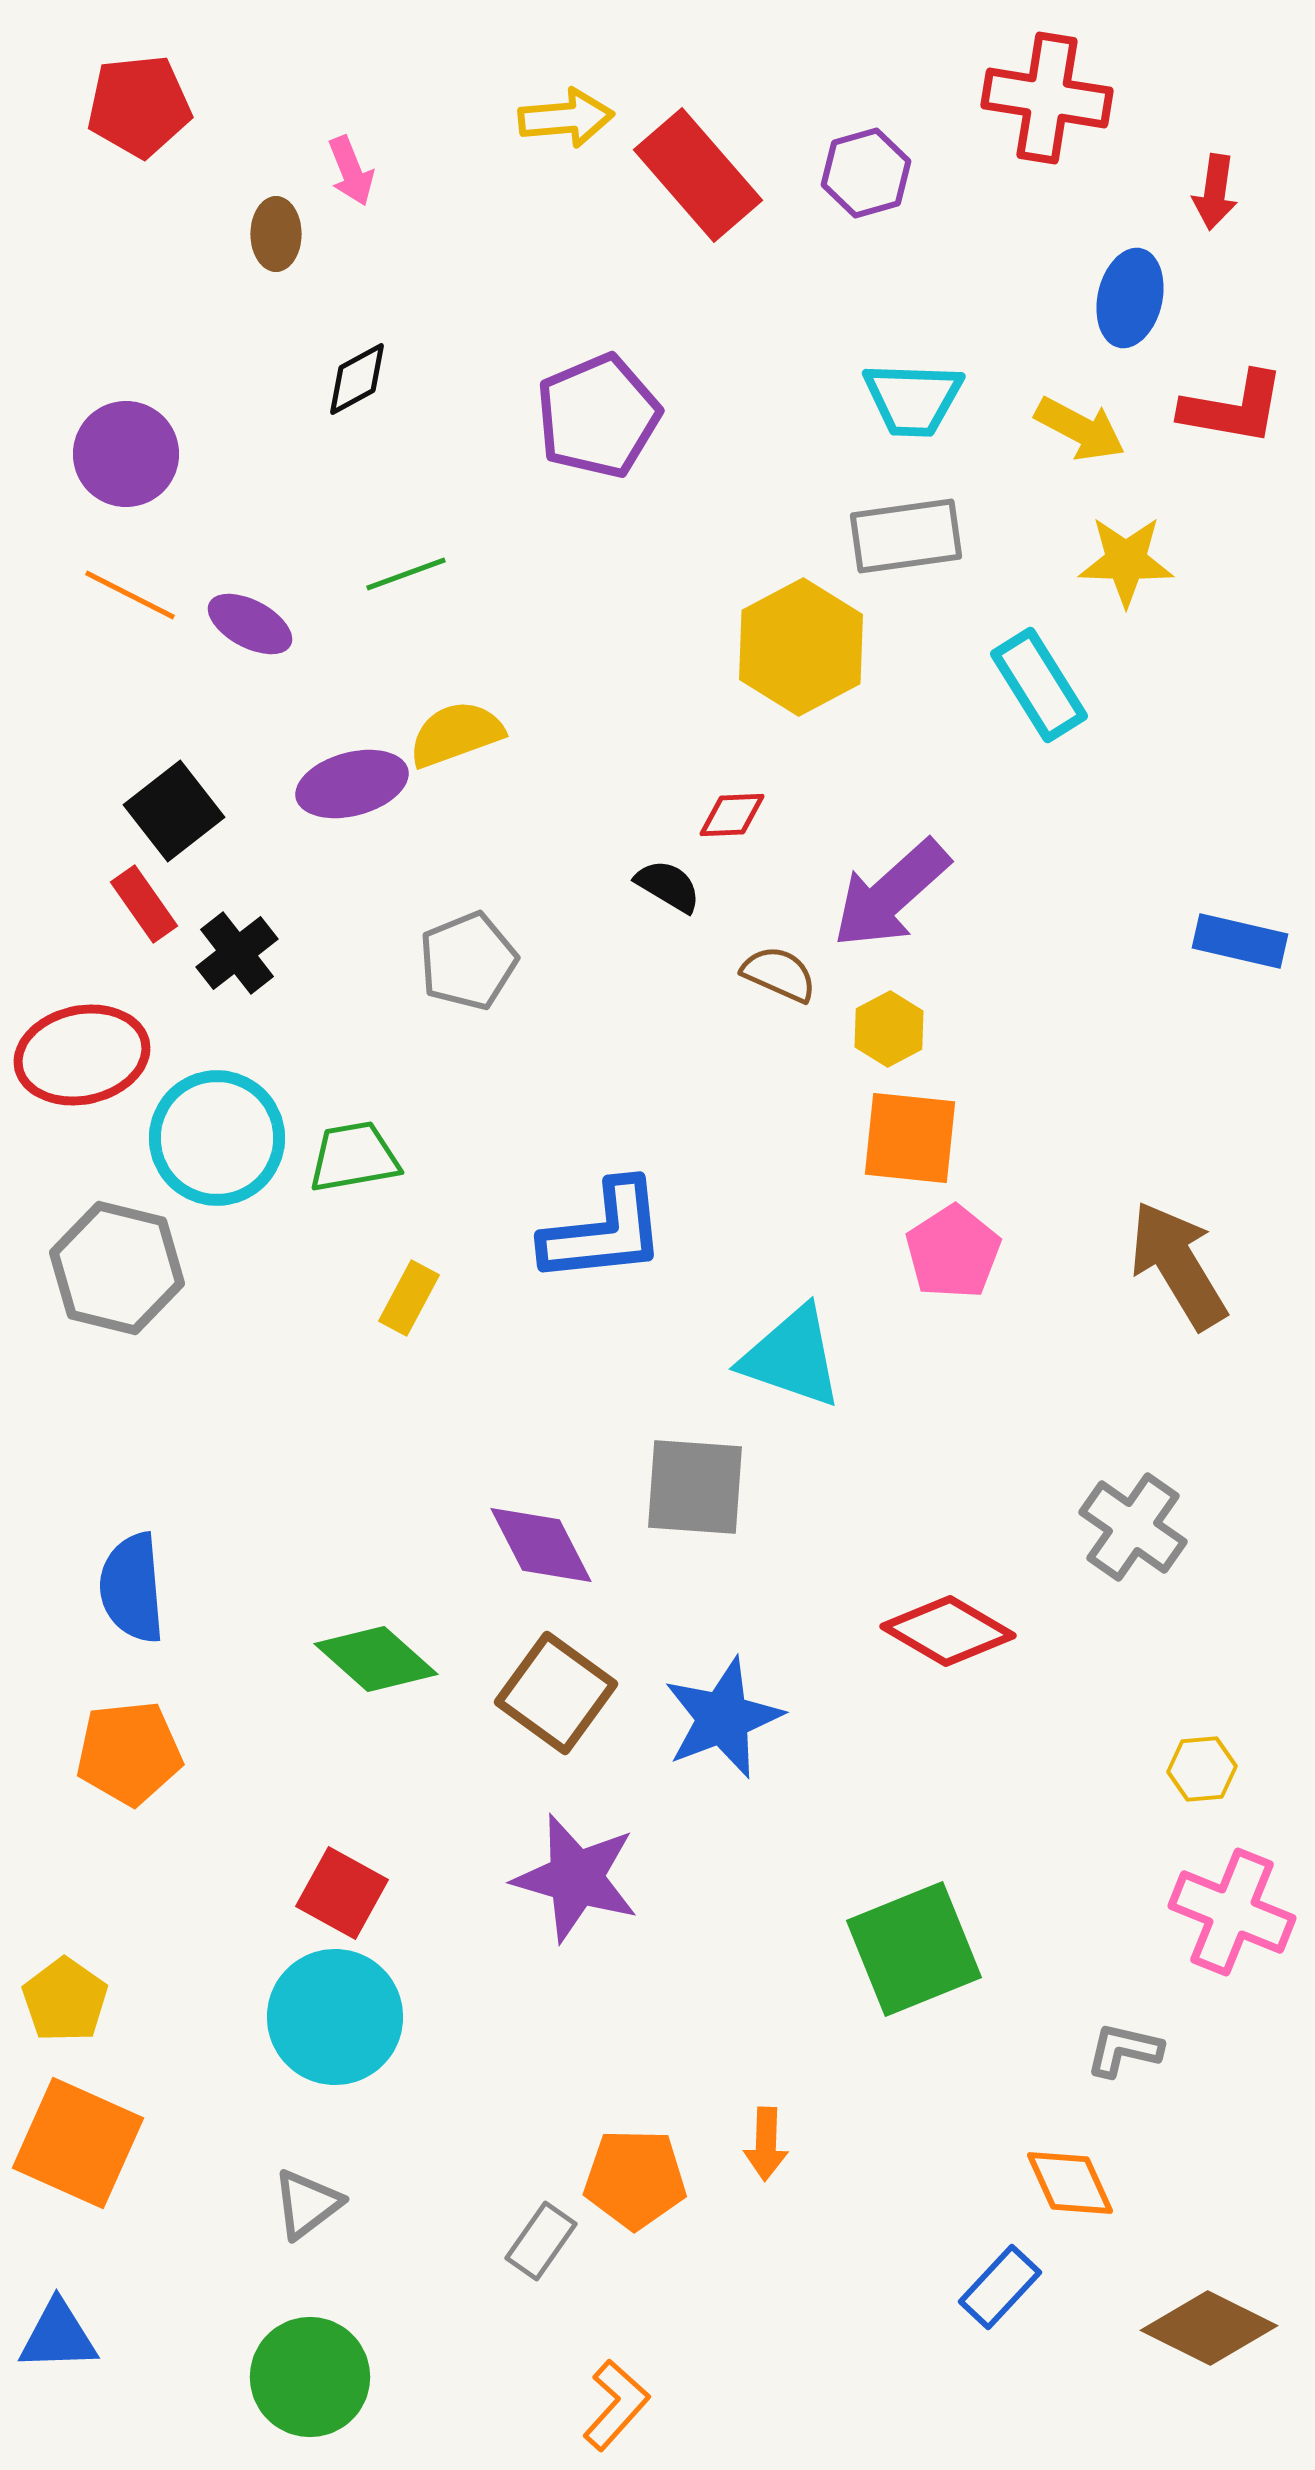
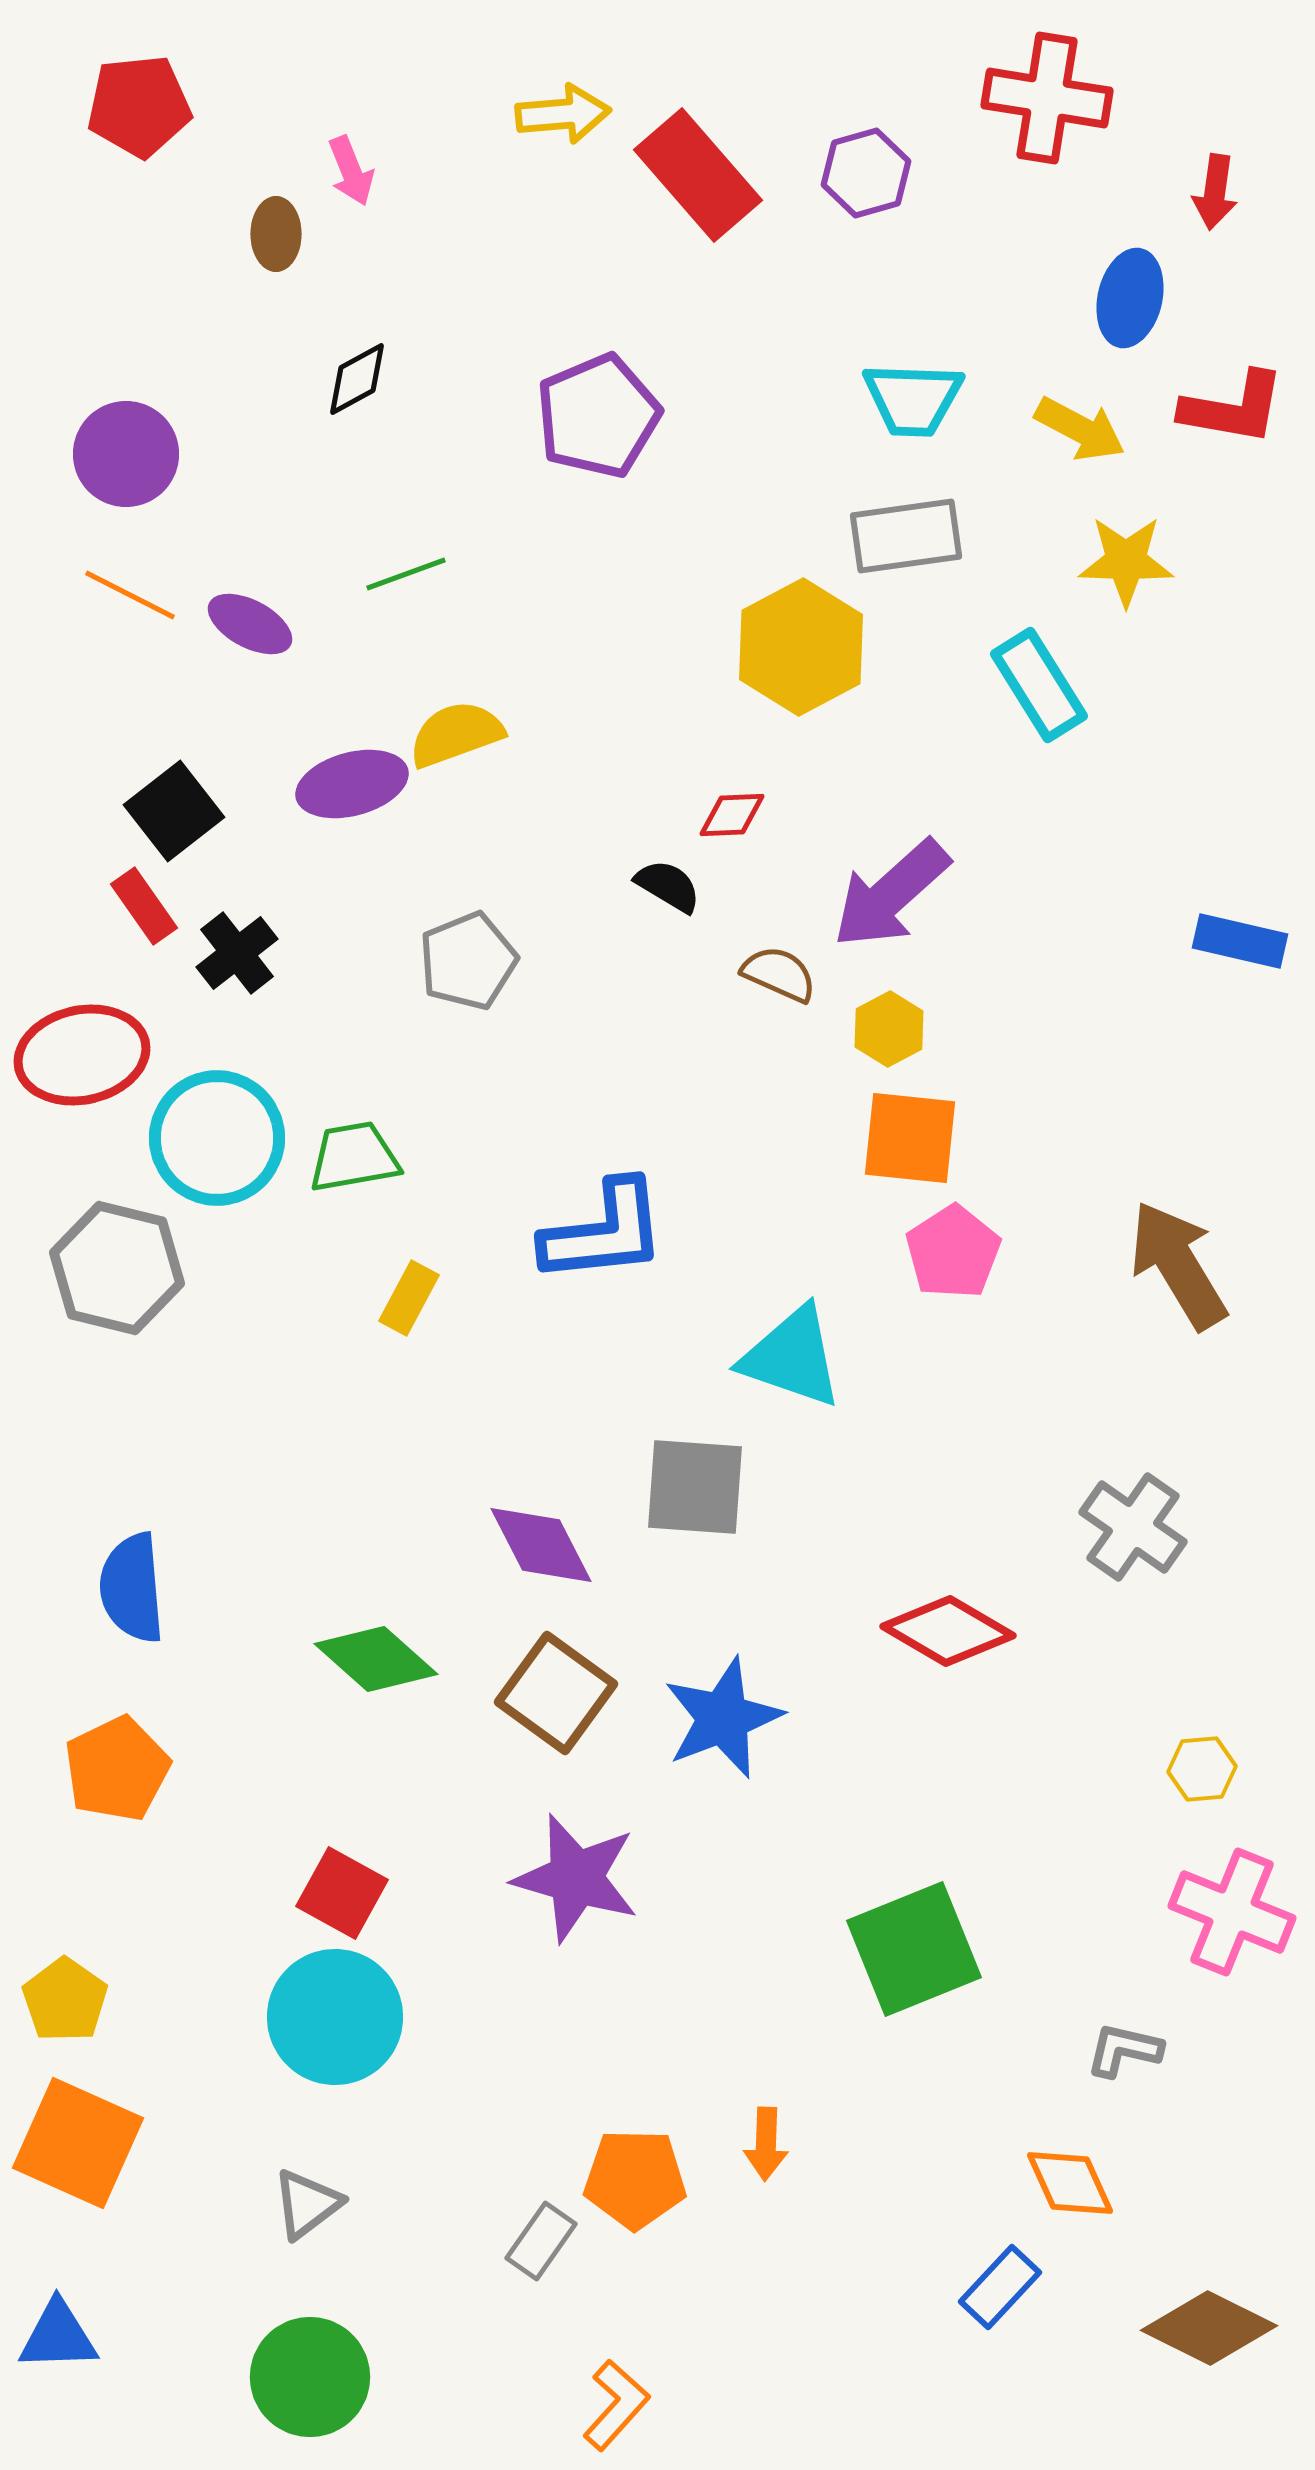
yellow arrow at (566, 118): moved 3 px left, 4 px up
red rectangle at (144, 904): moved 2 px down
orange pentagon at (129, 1753): moved 12 px left, 16 px down; rotated 20 degrees counterclockwise
